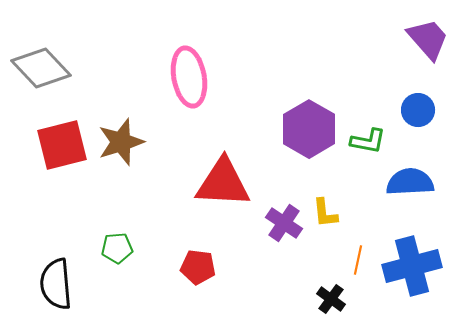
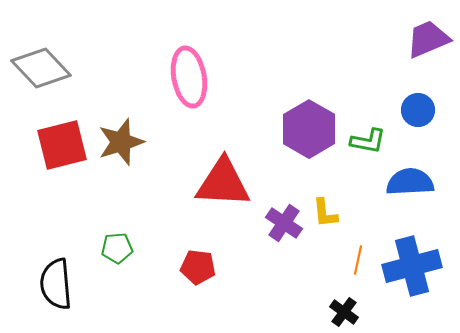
purple trapezoid: rotated 72 degrees counterclockwise
black cross: moved 13 px right, 13 px down
